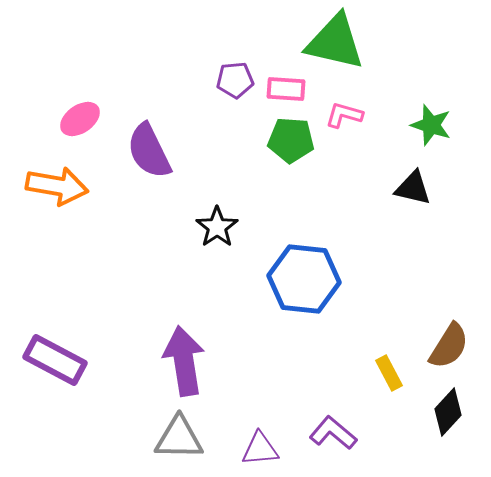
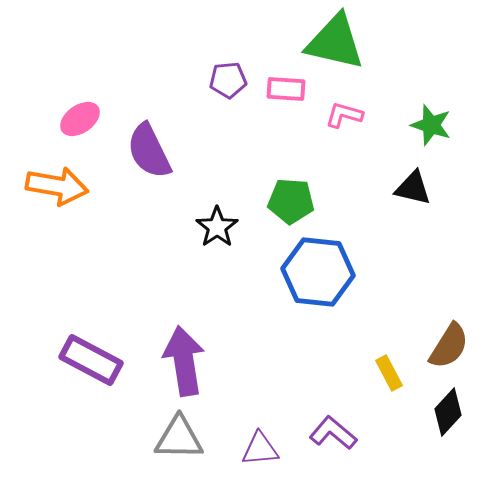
purple pentagon: moved 7 px left
green pentagon: moved 61 px down
blue hexagon: moved 14 px right, 7 px up
purple rectangle: moved 36 px right
